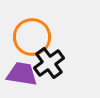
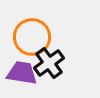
purple trapezoid: moved 1 px up
